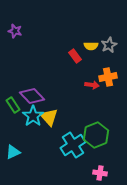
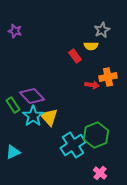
gray star: moved 7 px left, 15 px up
pink cross: rotated 32 degrees clockwise
